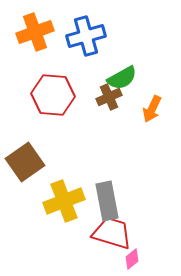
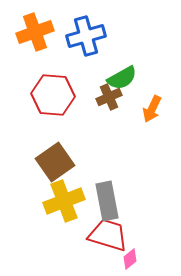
brown square: moved 30 px right
red trapezoid: moved 4 px left, 2 px down
pink diamond: moved 2 px left
